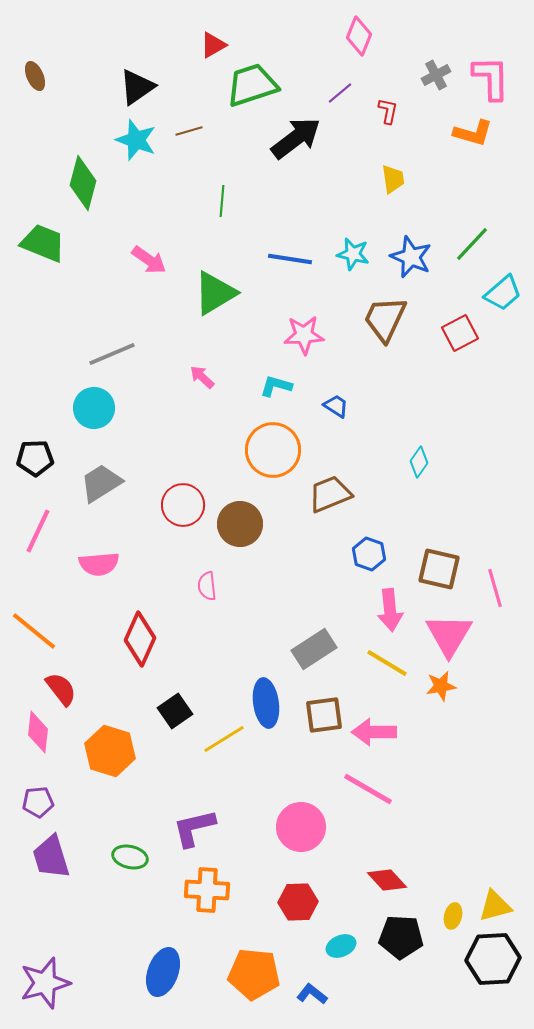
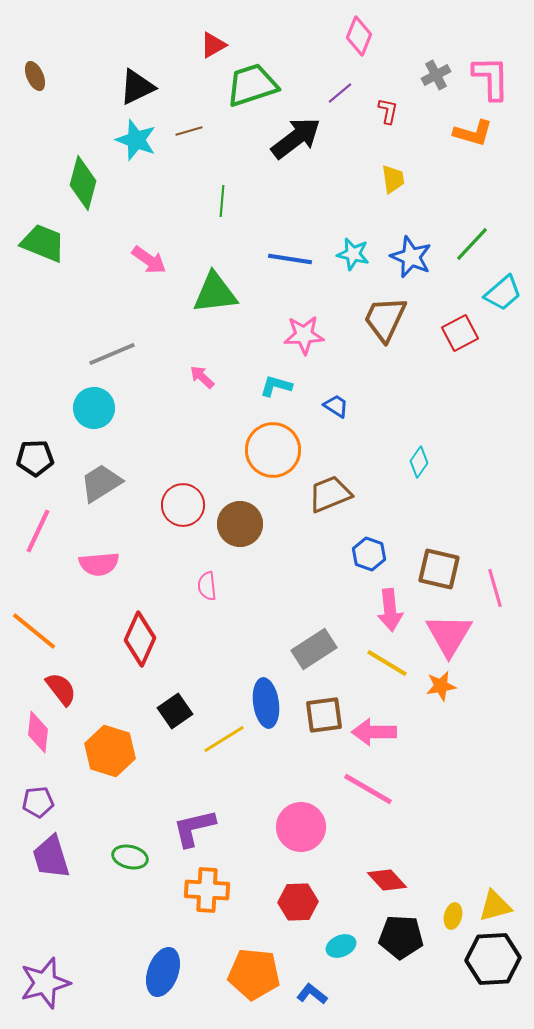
black triangle at (137, 87): rotated 9 degrees clockwise
green triangle at (215, 293): rotated 24 degrees clockwise
